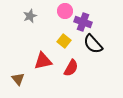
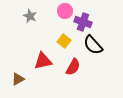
gray star: rotated 24 degrees counterclockwise
black semicircle: moved 1 px down
red semicircle: moved 2 px right, 1 px up
brown triangle: rotated 40 degrees clockwise
